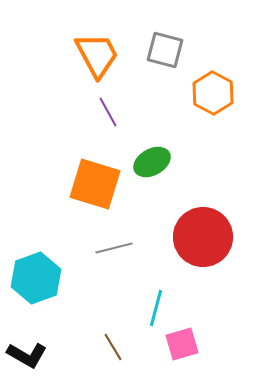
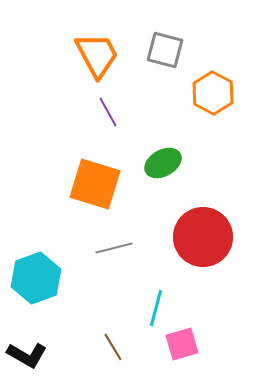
green ellipse: moved 11 px right, 1 px down
